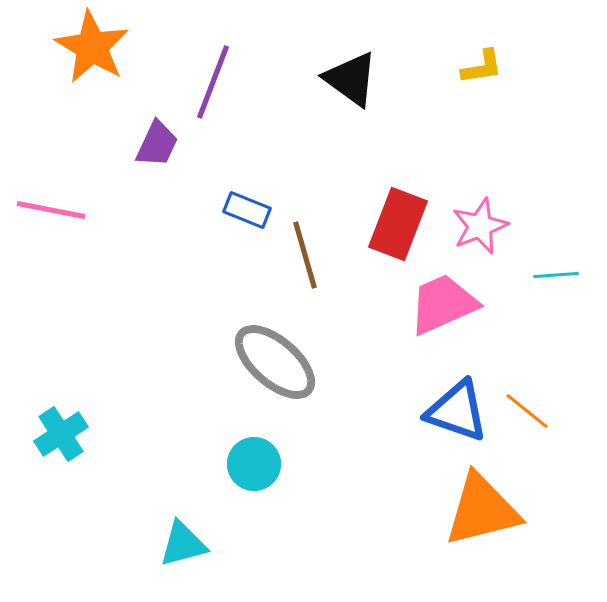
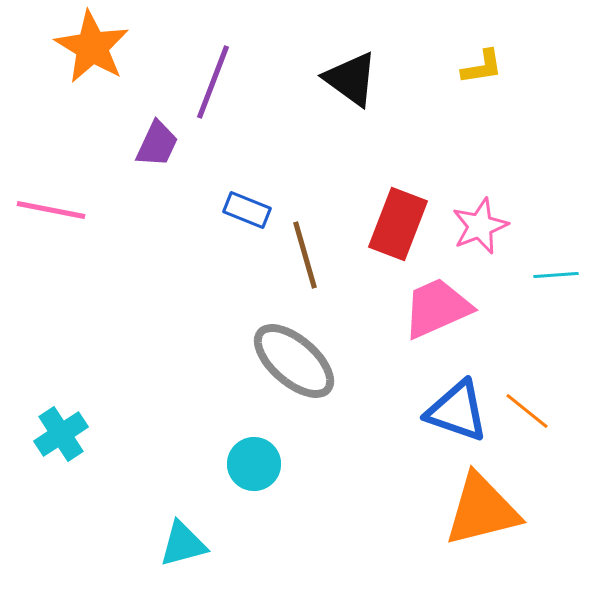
pink trapezoid: moved 6 px left, 4 px down
gray ellipse: moved 19 px right, 1 px up
